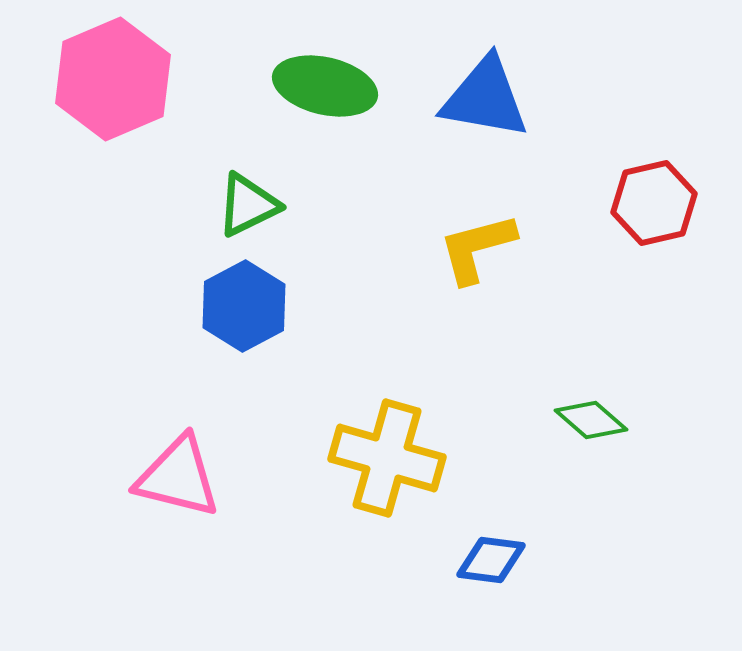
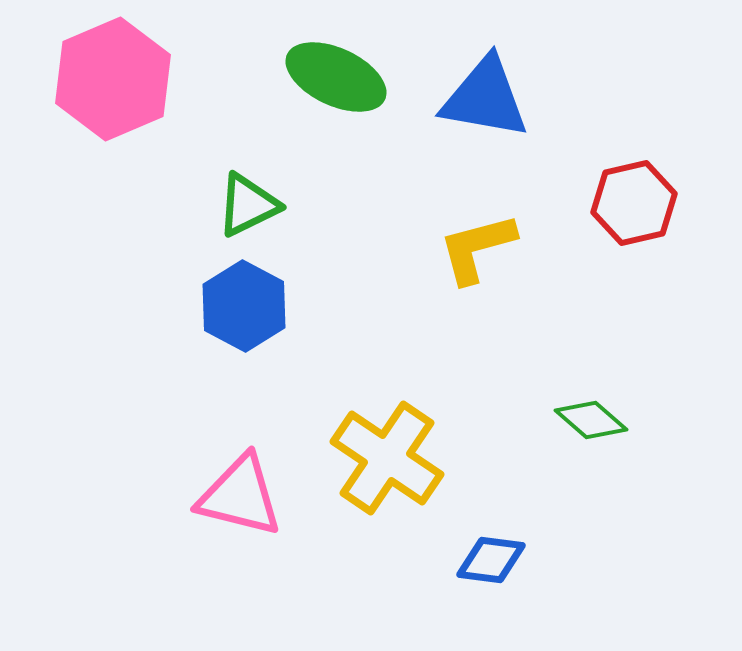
green ellipse: moved 11 px right, 9 px up; rotated 12 degrees clockwise
red hexagon: moved 20 px left
blue hexagon: rotated 4 degrees counterclockwise
yellow cross: rotated 18 degrees clockwise
pink triangle: moved 62 px right, 19 px down
